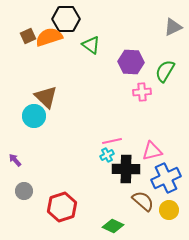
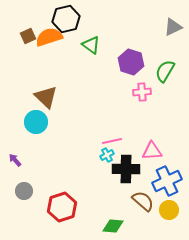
black hexagon: rotated 12 degrees counterclockwise
purple hexagon: rotated 15 degrees clockwise
cyan circle: moved 2 px right, 6 px down
pink triangle: rotated 10 degrees clockwise
blue cross: moved 1 px right, 3 px down
green diamond: rotated 20 degrees counterclockwise
